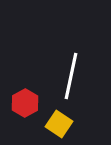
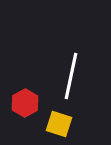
yellow square: rotated 16 degrees counterclockwise
